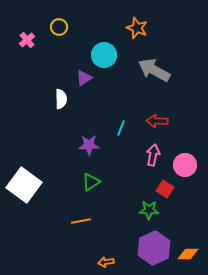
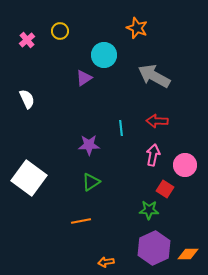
yellow circle: moved 1 px right, 4 px down
gray arrow: moved 6 px down
white semicircle: moved 34 px left; rotated 24 degrees counterclockwise
cyan line: rotated 28 degrees counterclockwise
white square: moved 5 px right, 7 px up
